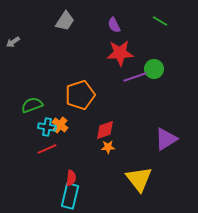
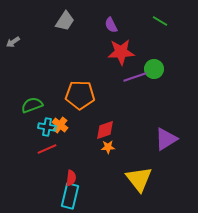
purple semicircle: moved 3 px left
red star: moved 1 px right, 1 px up
orange pentagon: rotated 20 degrees clockwise
